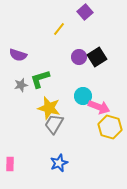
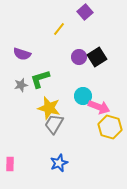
purple semicircle: moved 4 px right, 1 px up
